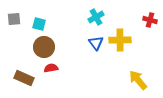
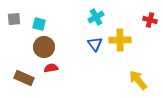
blue triangle: moved 1 px left, 1 px down
